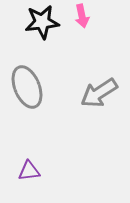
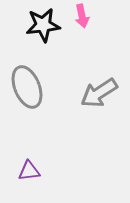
black star: moved 1 px right, 3 px down
